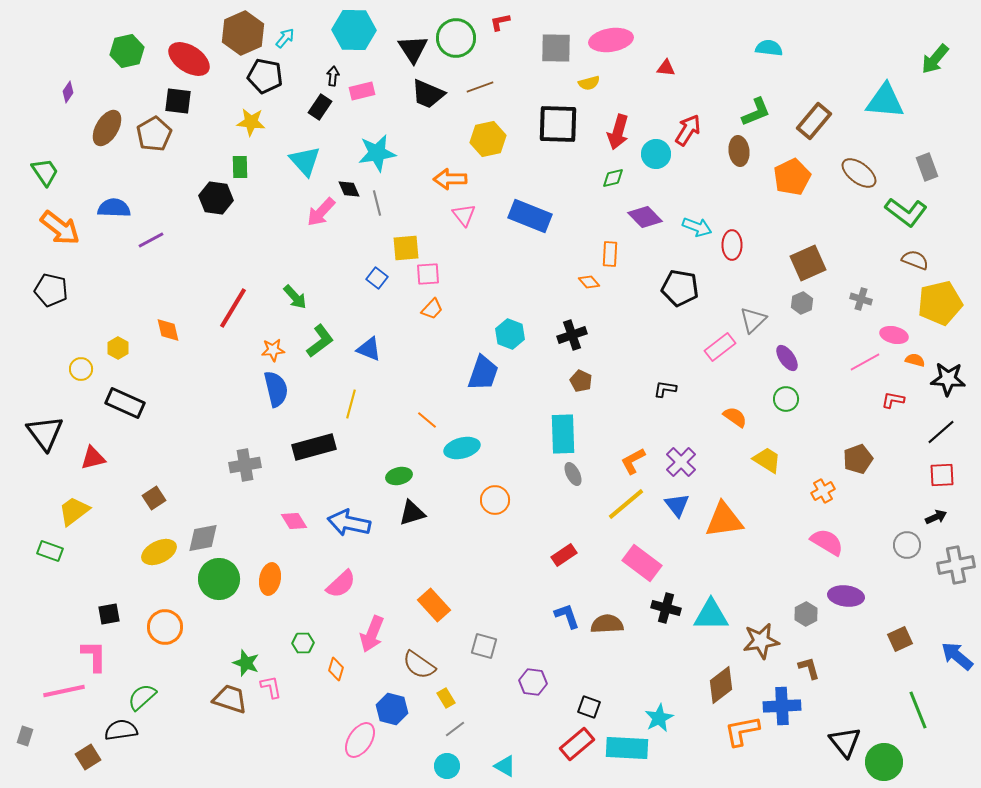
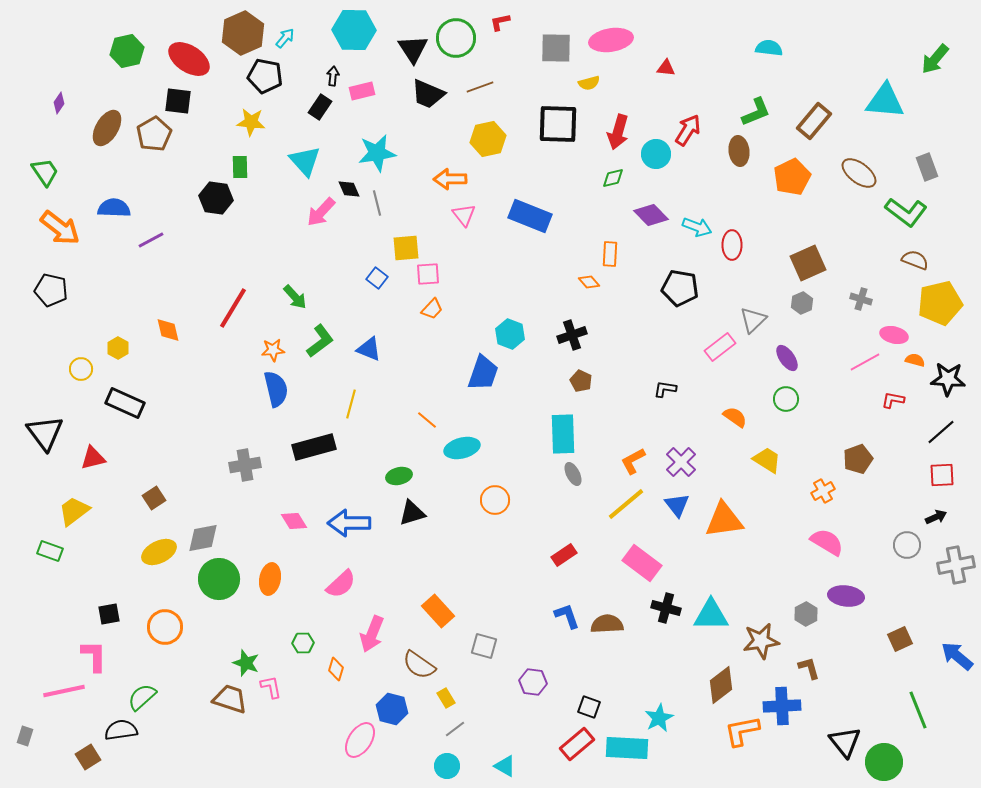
purple diamond at (68, 92): moved 9 px left, 11 px down
purple diamond at (645, 217): moved 6 px right, 2 px up
blue arrow at (349, 523): rotated 12 degrees counterclockwise
orange rectangle at (434, 605): moved 4 px right, 6 px down
